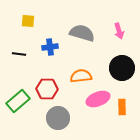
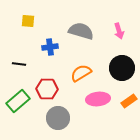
gray semicircle: moved 1 px left, 2 px up
black line: moved 10 px down
orange semicircle: moved 3 px up; rotated 25 degrees counterclockwise
pink ellipse: rotated 15 degrees clockwise
orange rectangle: moved 7 px right, 6 px up; rotated 56 degrees clockwise
